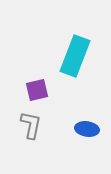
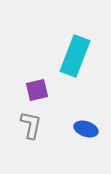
blue ellipse: moved 1 px left; rotated 10 degrees clockwise
